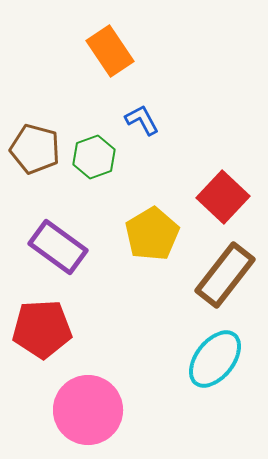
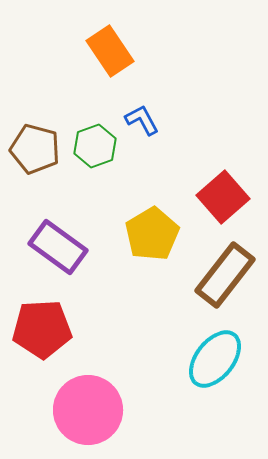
green hexagon: moved 1 px right, 11 px up
red square: rotated 6 degrees clockwise
